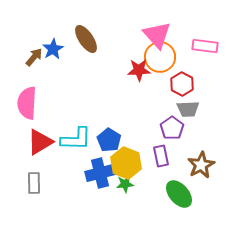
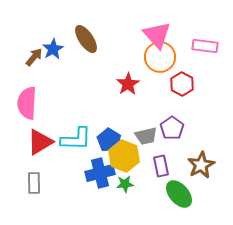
red star: moved 11 px left, 14 px down; rotated 30 degrees counterclockwise
gray trapezoid: moved 42 px left, 27 px down; rotated 10 degrees counterclockwise
purple rectangle: moved 10 px down
yellow hexagon: moved 2 px left, 7 px up
